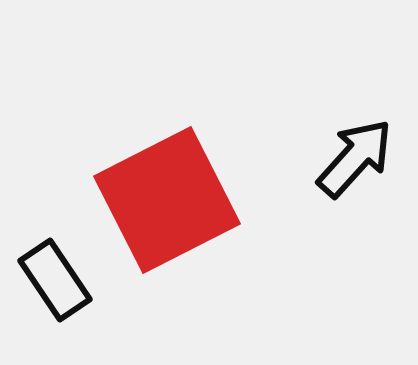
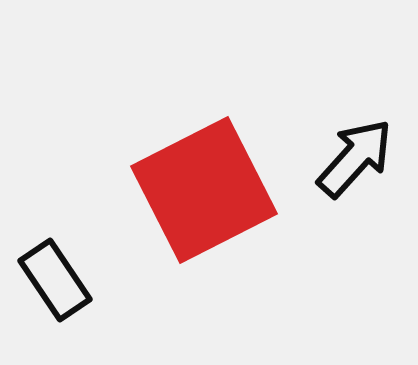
red square: moved 37 px right, 10 px up
